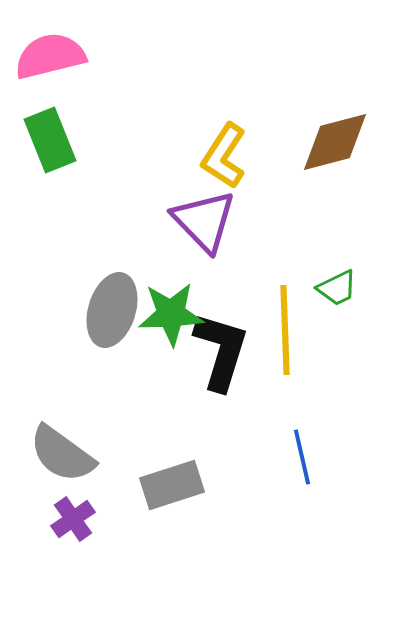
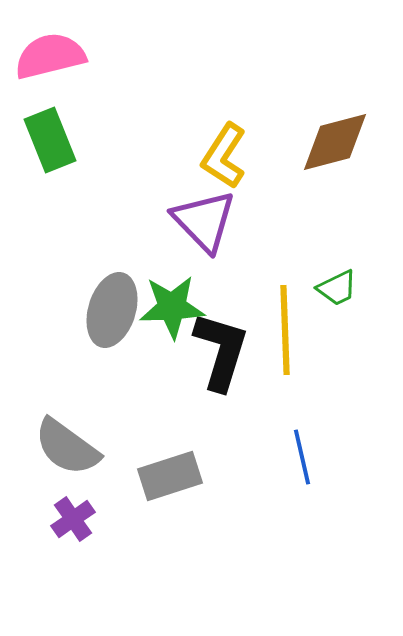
green star: moved 1 px right, 7 px up
gray semicircle: moved 5 px right, 7 px up
gray rectangle: moved 2 px left, 9 px up
